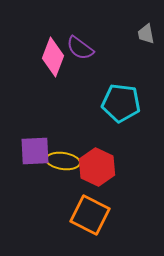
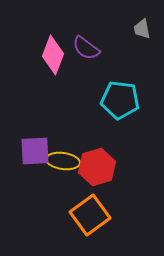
gray trapezoid: moved 4 px left, 5 px up
purple semicircle: moved 6 px right
pink diamond: moved 2 px up
cyan pentagon: moved 1 px left, 3 px up
red hexagon: rotated 18 degrees clockwise
orange square: rotated 27 degrees clockwise
